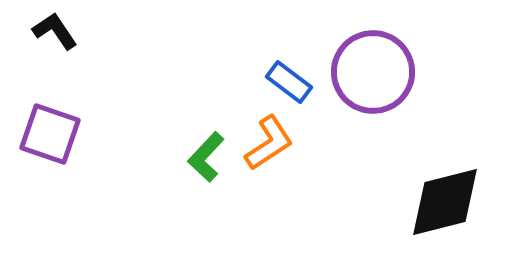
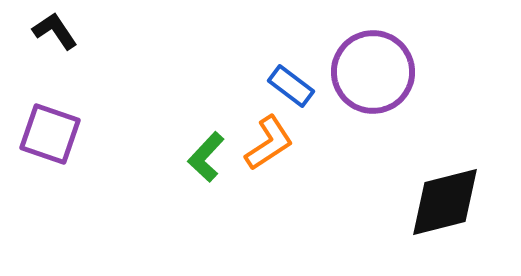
blue rectangle: moved 2 px right, 4 px down
